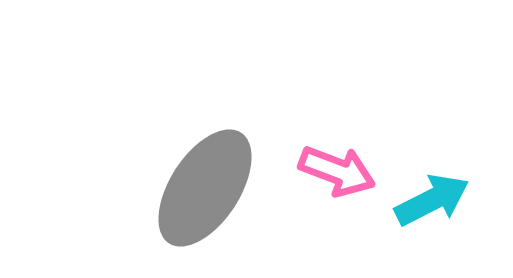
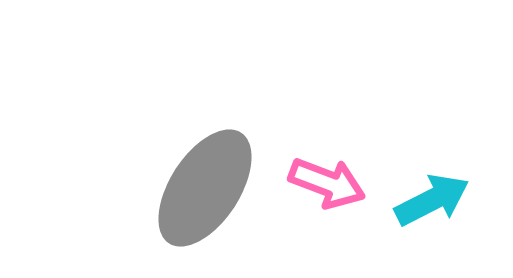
pink arrow: moved 10 px left, 12 px down
